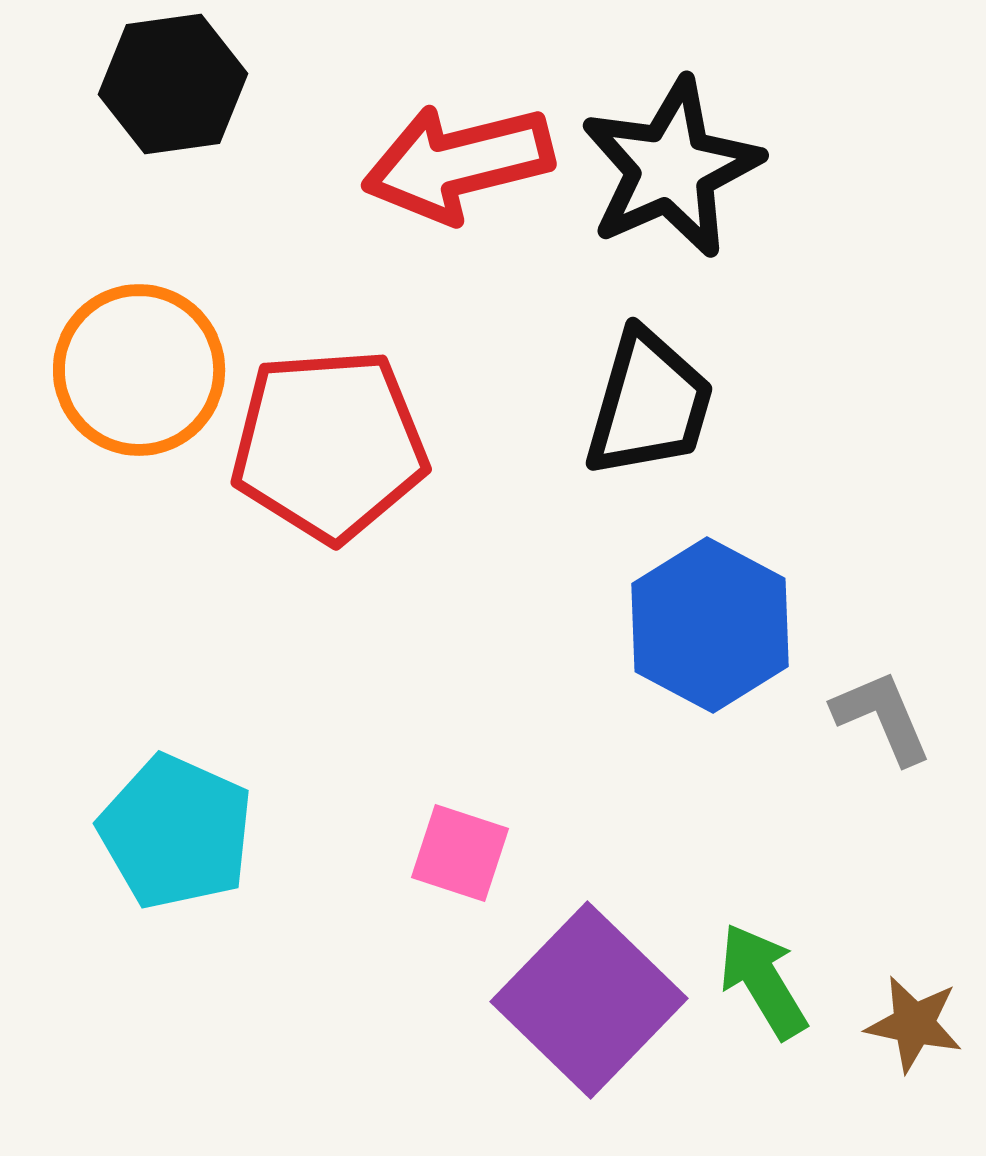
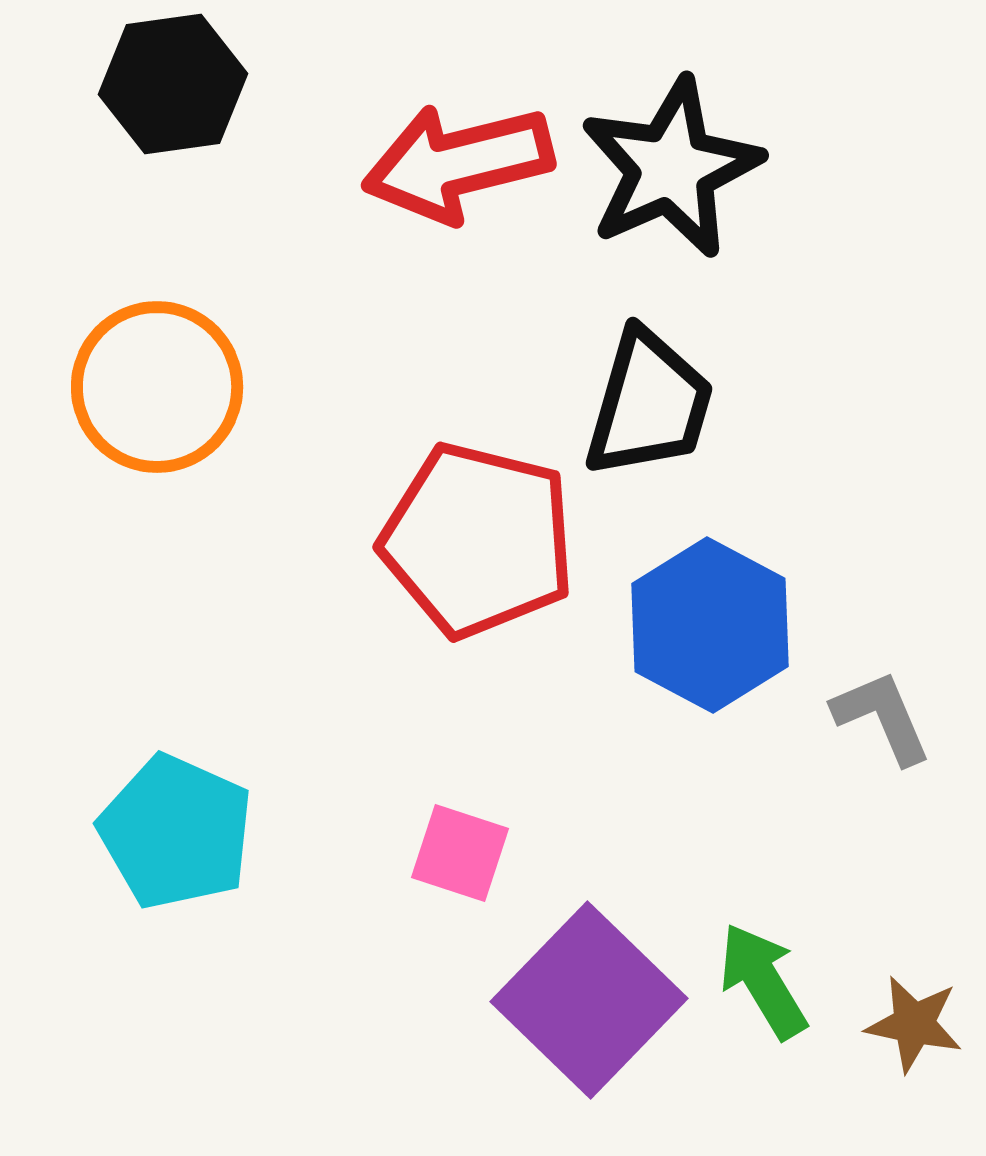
orange circle: moved 18 px right, 17 px down
red pentagon: moved 149 px right, 95 px down; rotated 18 degrees clockwise
